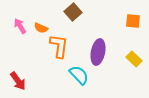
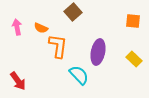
pink arrow: moved 3 px left, 1 px down; rotated 21 degrees clockwise
orange L-shape: moved 1 px left
